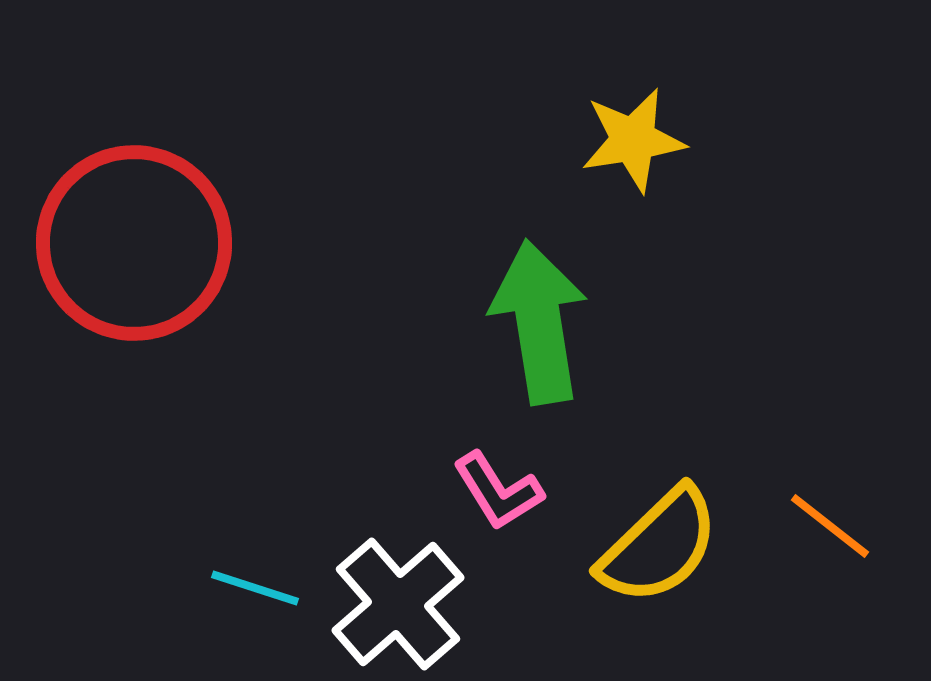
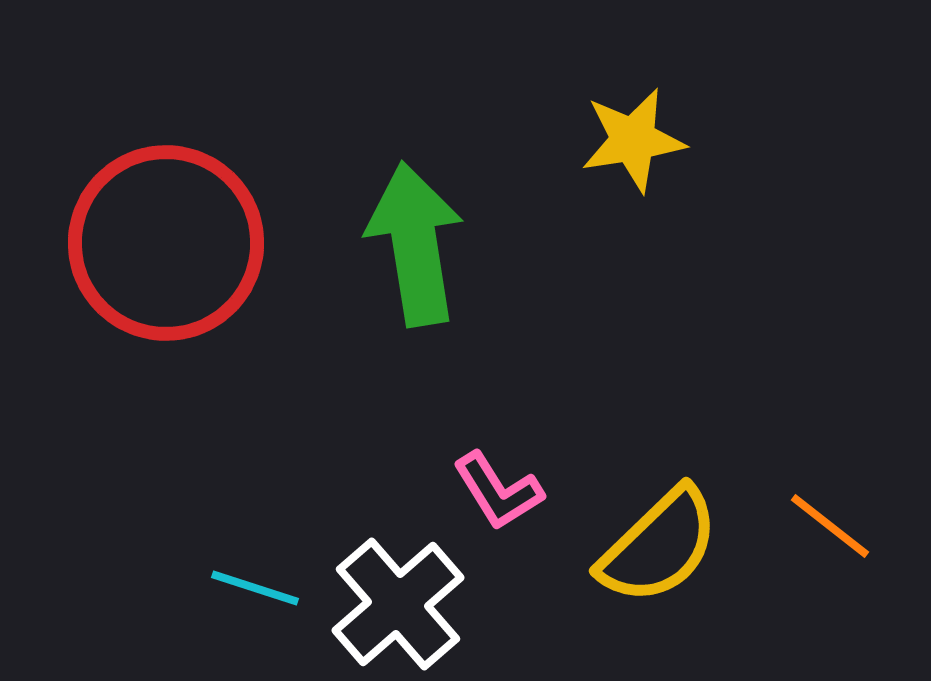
red circle: moved 32 px right
green arrow: moved 124 px left, 78 px up
